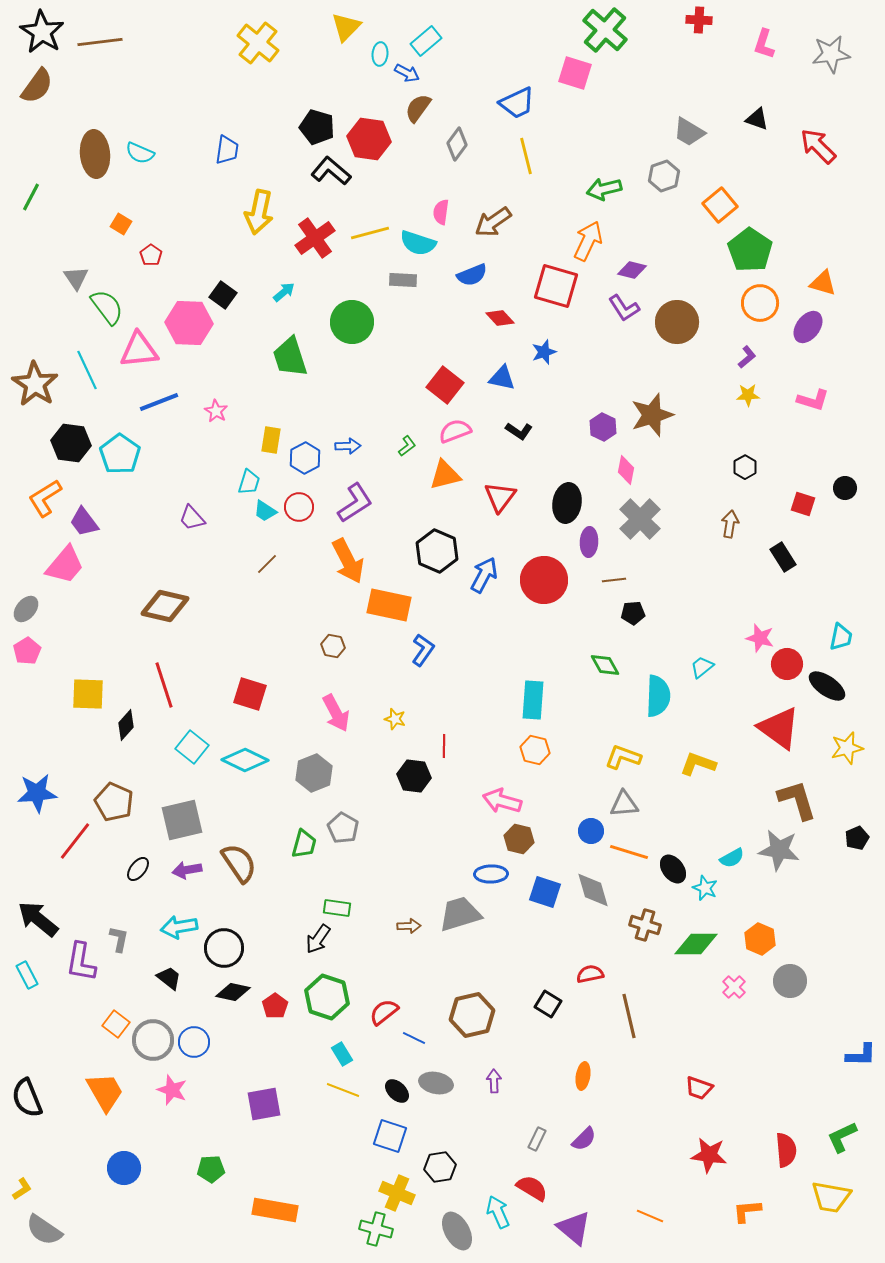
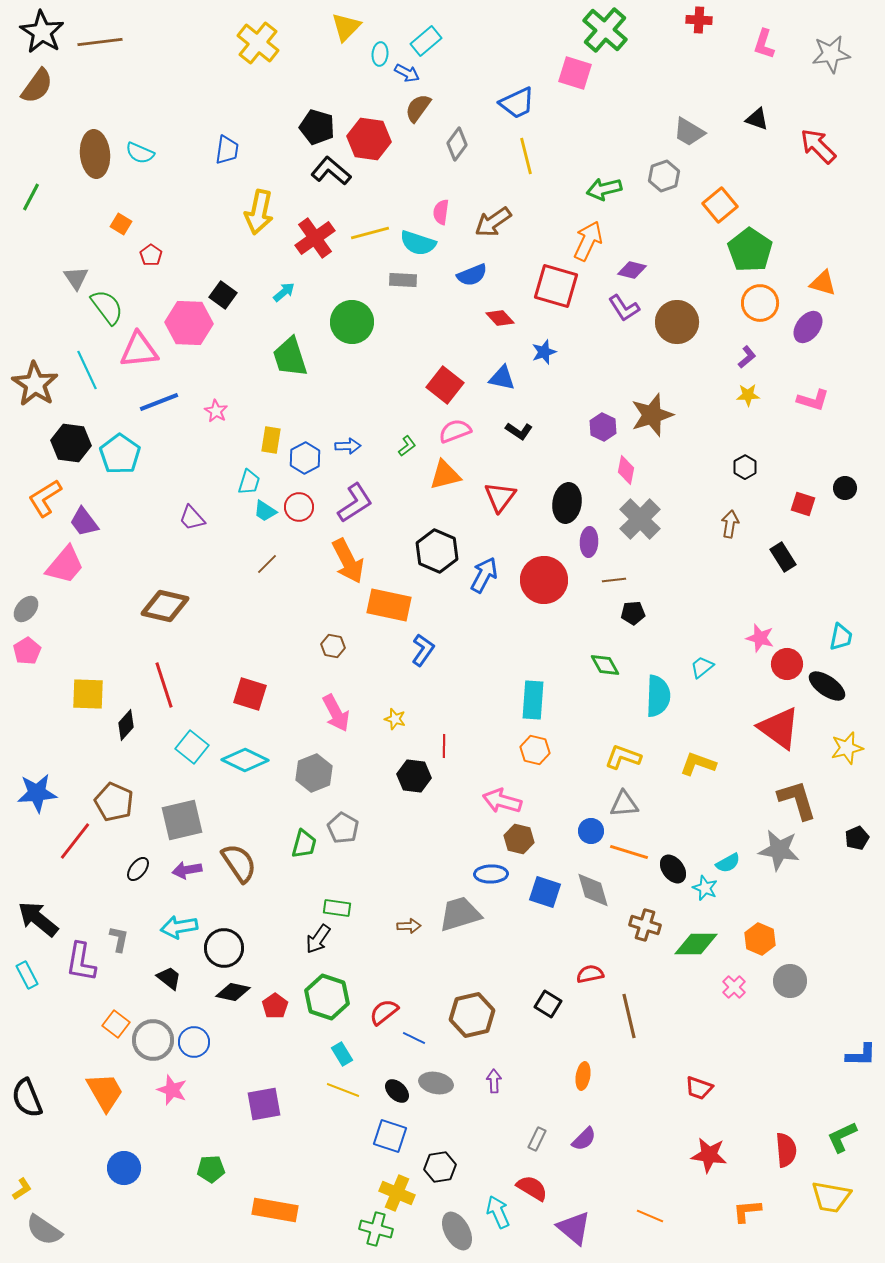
cyan semicircle at (732, 858): moved 4 px left, 5 px down
